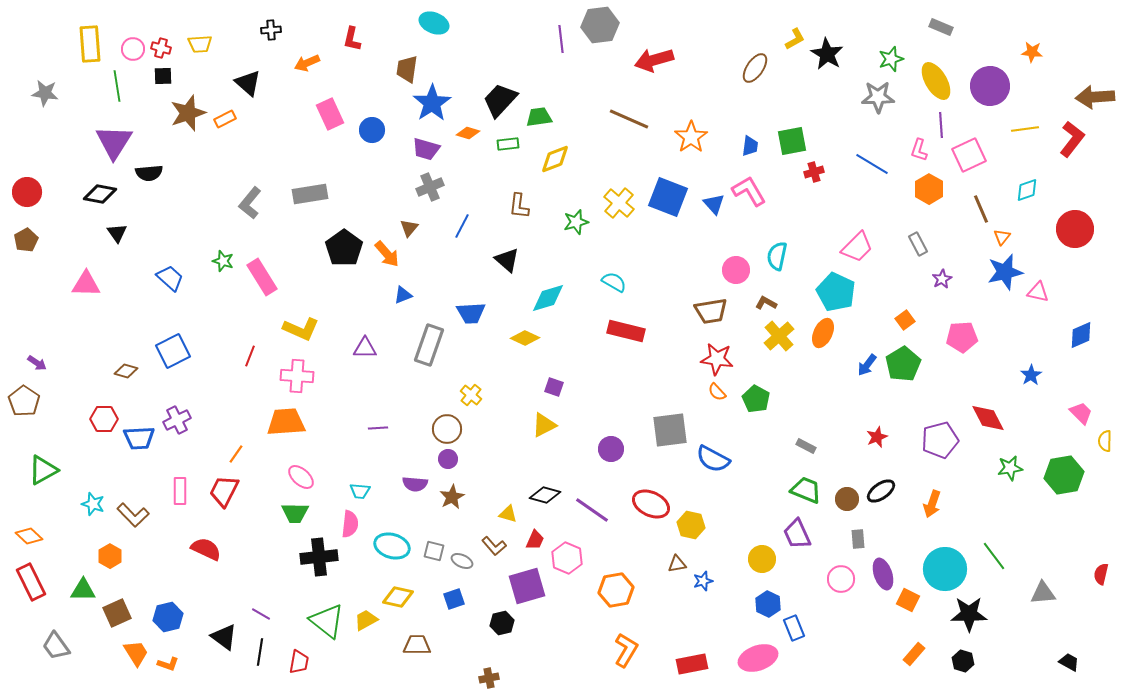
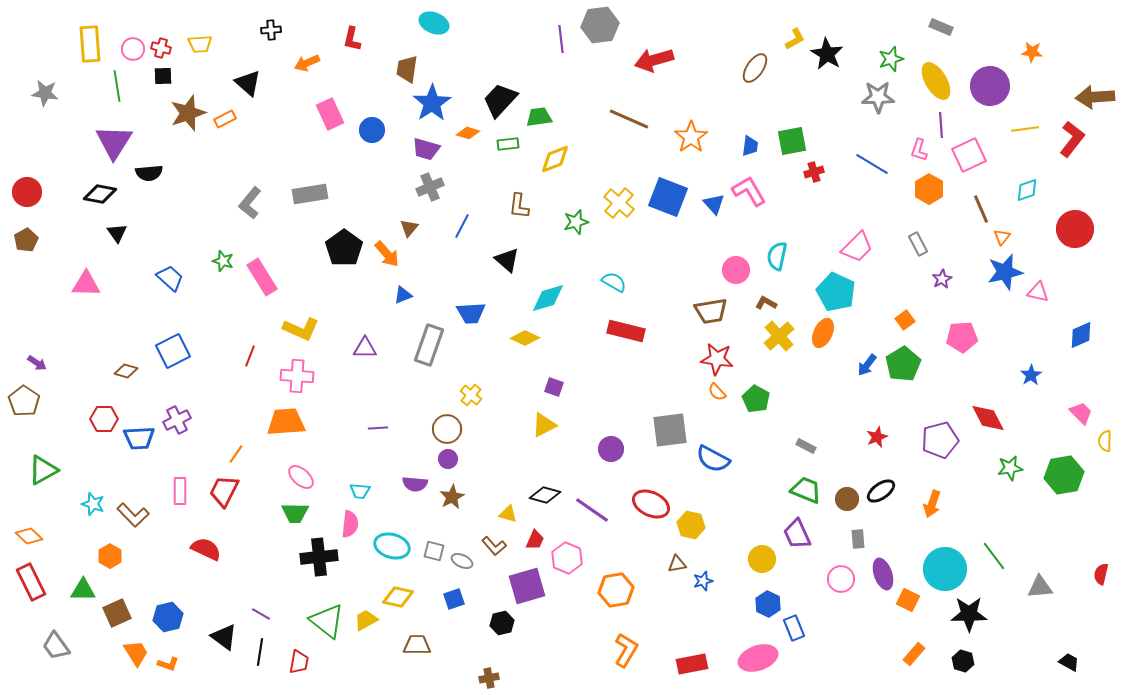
gray triangle at (1043, 593): moved 3 px left, 6 px up
